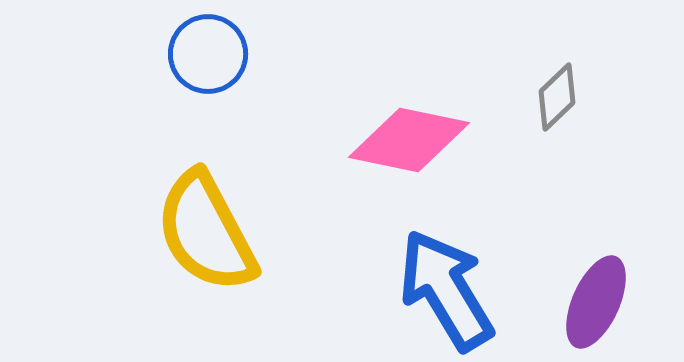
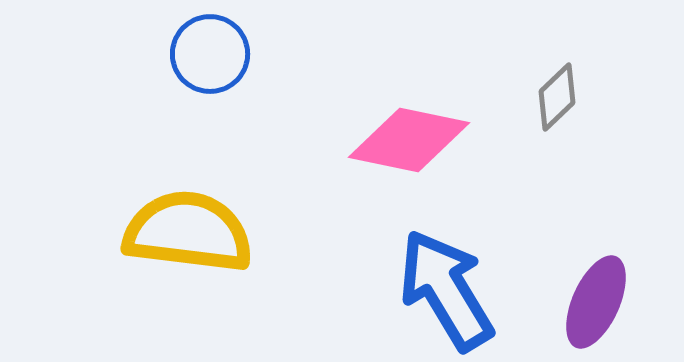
blue circle: moved 2 px right
yellow semicircle: moved 18 px left; rotated 125 degrees clockwise
